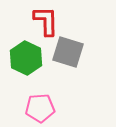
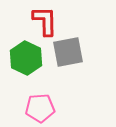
red L-shape: moved 1 px left
gray square: rotated 28 degrees counterclockwise
